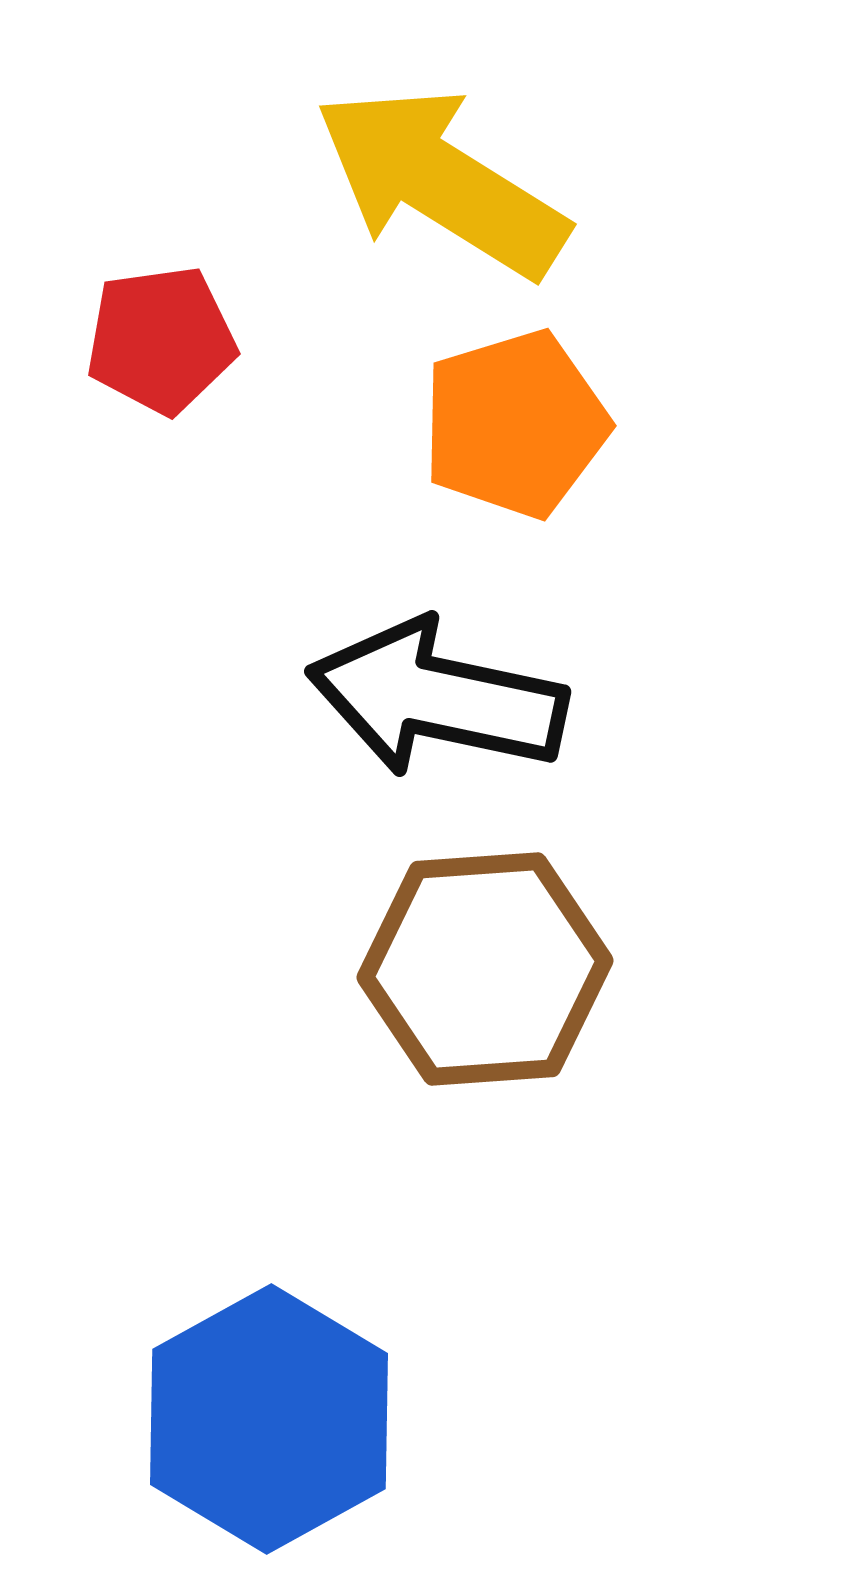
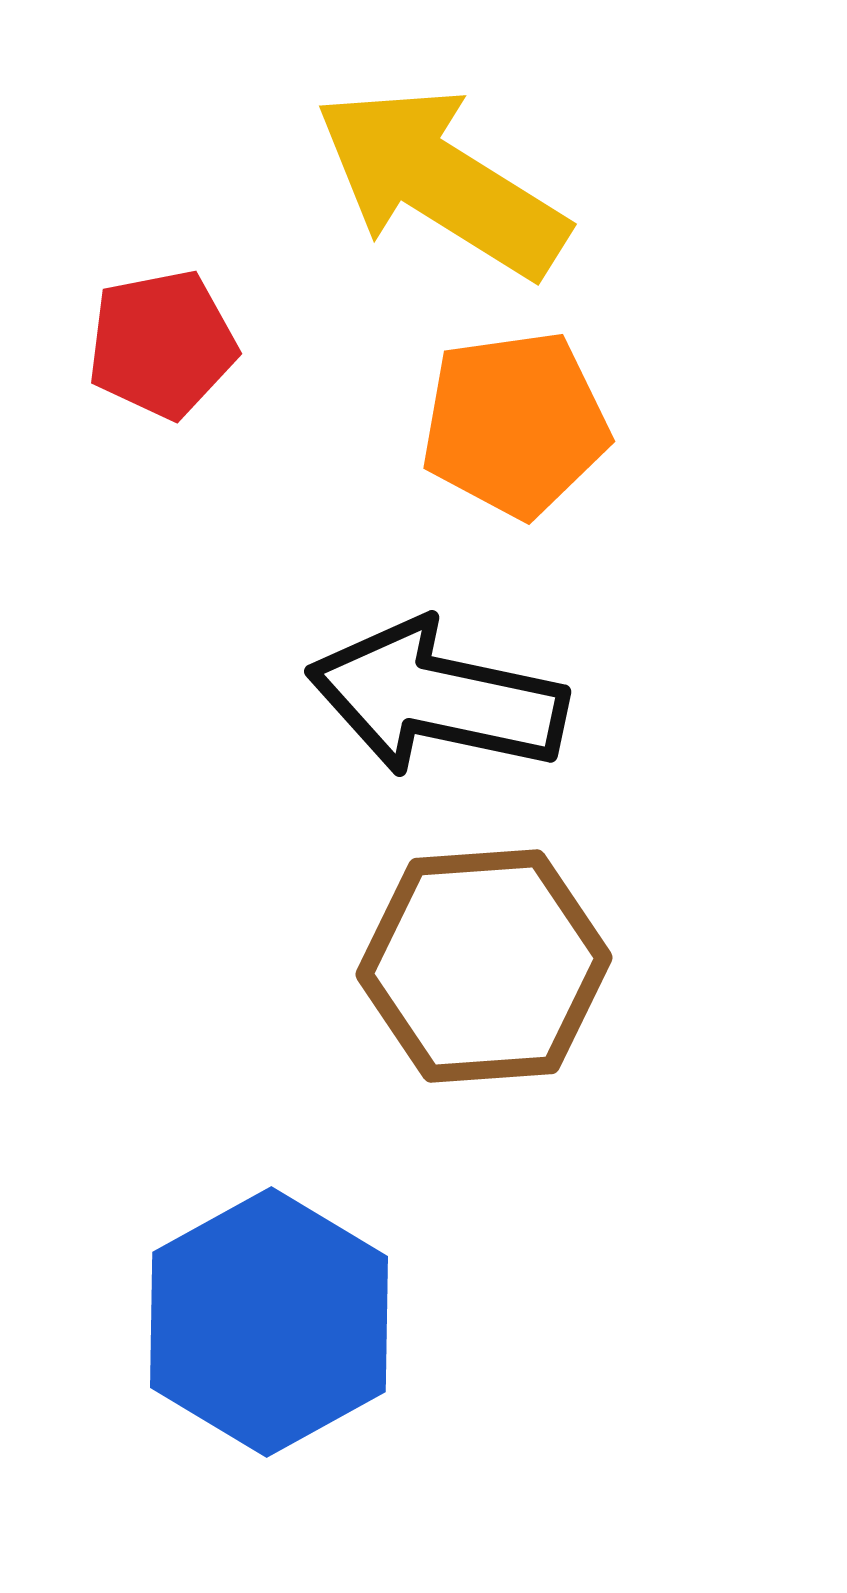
red pentagon: moved 1 px right, 4 px down; rotated 3 degrees counterclockwise
orange pentagon: rotated 9 degrees clockwise
brown hexagon: moved 1 px left, 3 px up
blue hexagon: moved 97 px up
